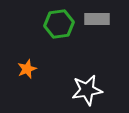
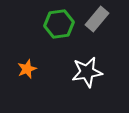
gray rectangle: rotated 50 degrees counterclockwise
white star: moved 18 px up
